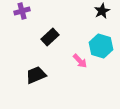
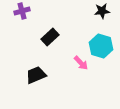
black star: rotated 21 degrees clockwise
pink arrow: moved 1 px right, 2 px down
